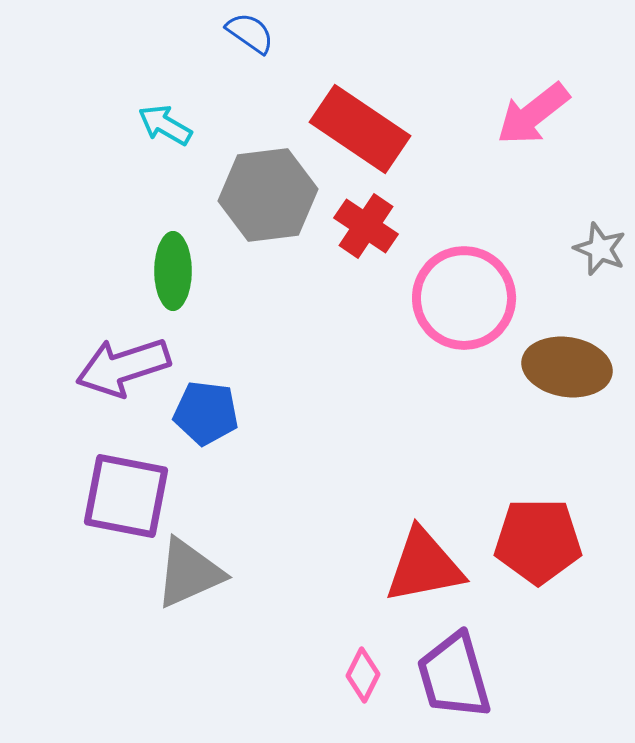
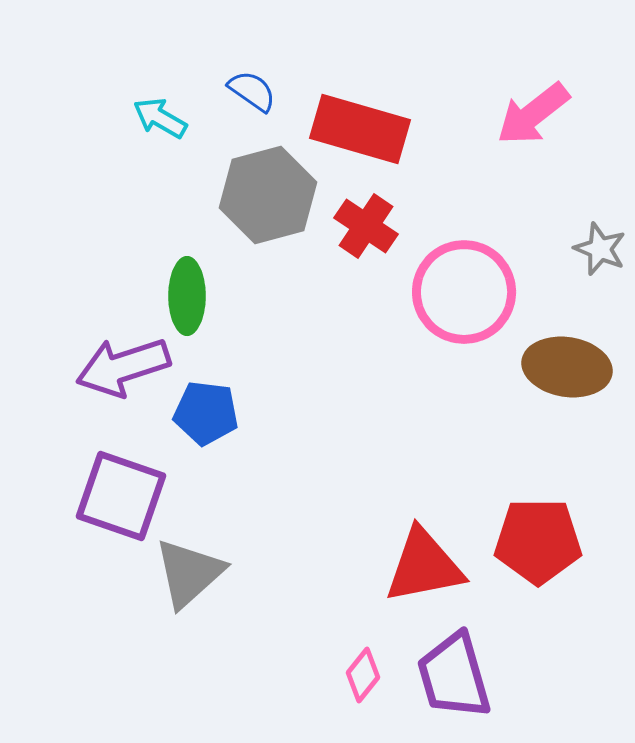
blue semicircle: moved 2 px right, 58 px down
cyan arrow: moved 5 px left, 7 px up
red rectangle: rotated 18 degrees counterclockwise
gray hexagon: rotated 8 degrees counterclockwise
green ellipse: moved 14 px right, 25 px down
pink circle: moved 6 px up
purple square: moved 5 px left; rotated 8 degrees clockwise
gray triangle: rotated 18 degrees counterclockwise
pink diamond: rotated 12 degrees clockwise
